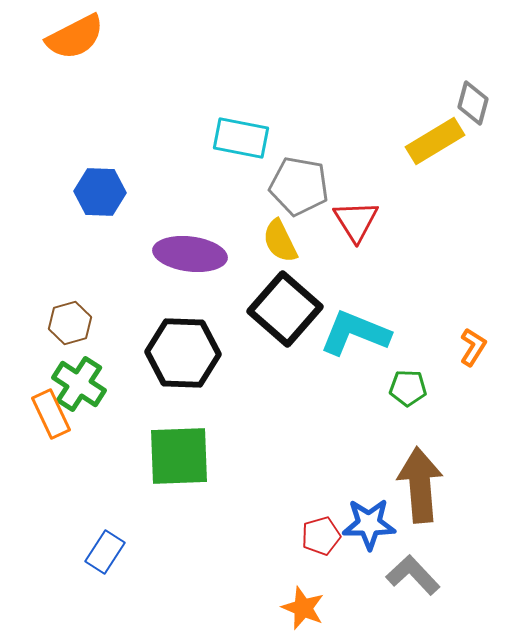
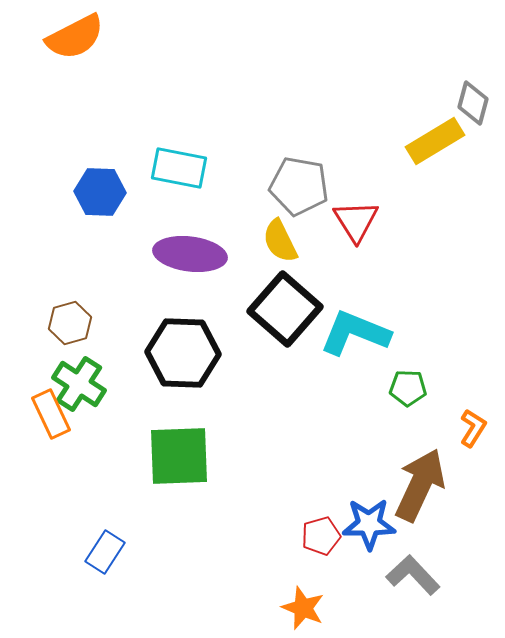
cyan rectangle: moved 62 px left, 30 px down
orange L-shape: moved 81 px down
brown arrow: rotated 30 degrees clockwise
